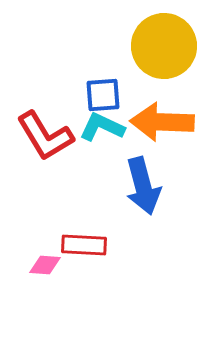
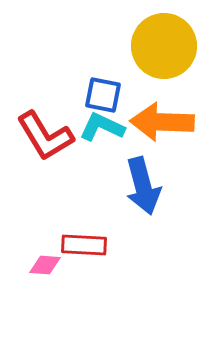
blue square: rotated 15 degrees clockwise
